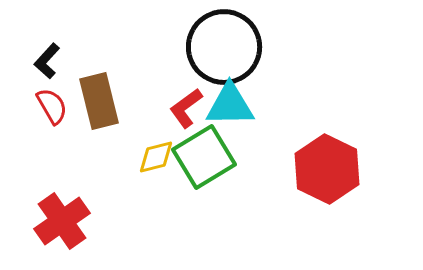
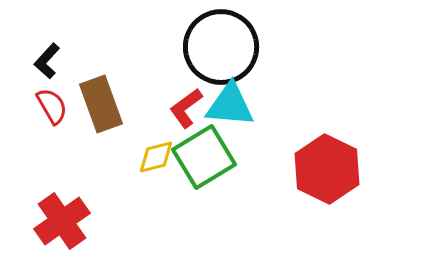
black circle: moved 3 px left
brown rectangle: moved 2 px right, 3 px down; rotated 6 degrees counterclockwise
cyan triangle: rotated 6 degrees clockwise
